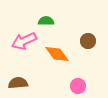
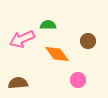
green semicircle: moved 2 px right, 4 px down
pink arrow: moved 2 px left, 2 px up
pink circle: moved 6 px up
